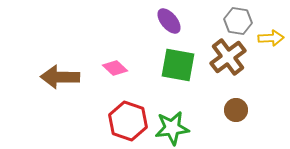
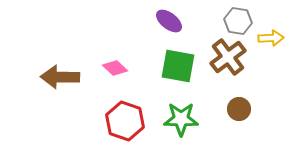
purple ellipse: rotated 12 degrees counterclockwise
green square: moved 1 px down
brown circle: moved 3 px right, 1 px up
red hexagon: moved 3 px left
green star: moved 9 px right, 9 px up; rotated 8 degrees clockwise
